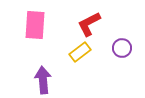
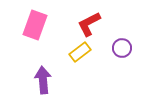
pink rectangle: rotated 16 degrees clockwise
